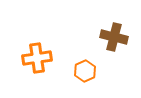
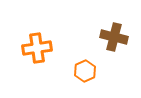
orange cross: moved 10 px up
